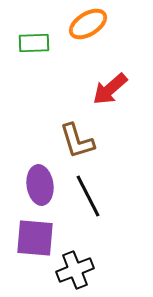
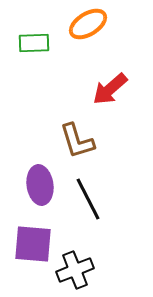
black line: moved 3 px down
purple square: moved 2 px left, 6 px down
